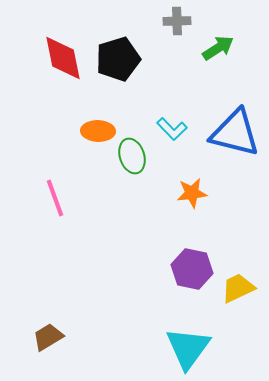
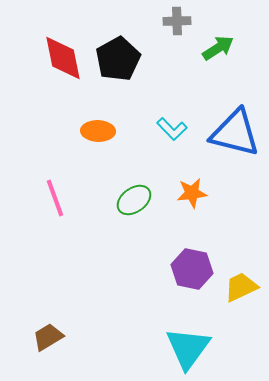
black pentagon: rotated 12 degrees counterclockwise
green ellipse: moved 2 px right, 44 px down; rotated 72 degrees clockwise
yellow trapezoid: moved 3 px right, 1 px up
